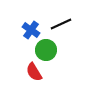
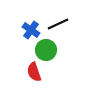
black line: moved 3 px left
red semicircle: rotated 12 degrees clockwise
